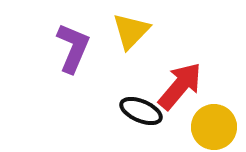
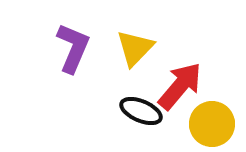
yellow triangle: moved 4 px right, 17 px down
yellow circle: moved 2 px left, 3 px up
